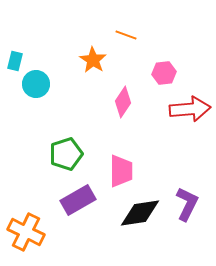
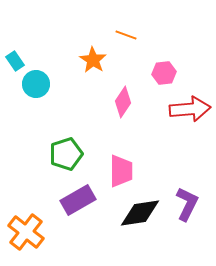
cyan rectangle: rotated 48 degrees counterclockwise
orange cross: rotated 12 degrees clockwise
